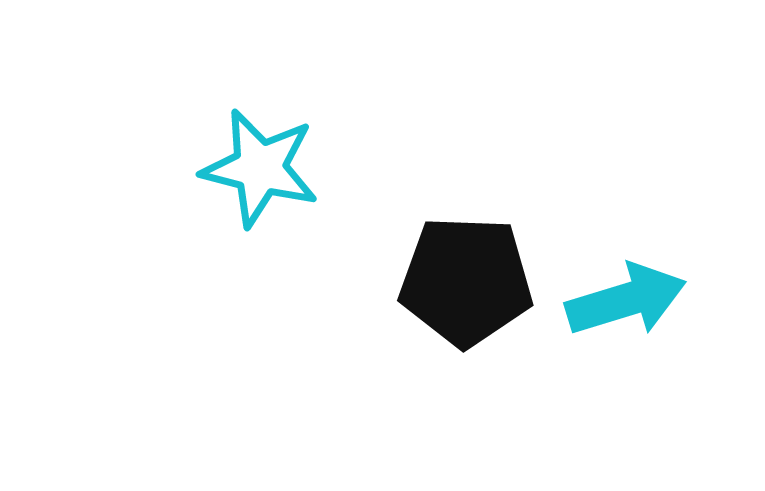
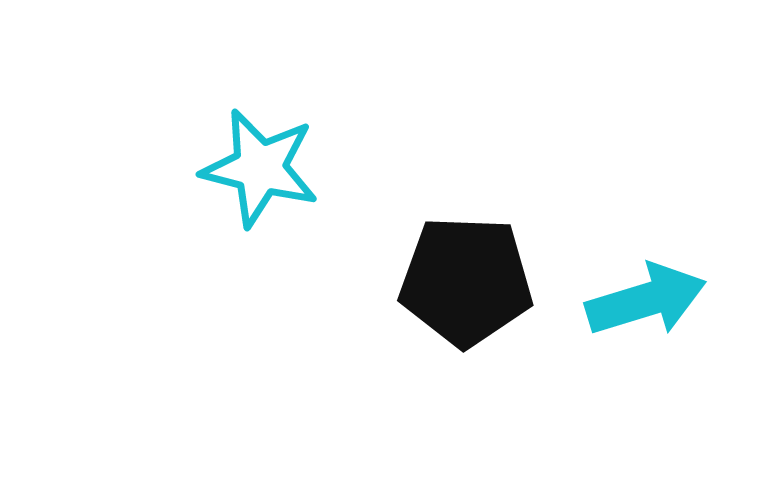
cyan arrow: moved 20 px right
